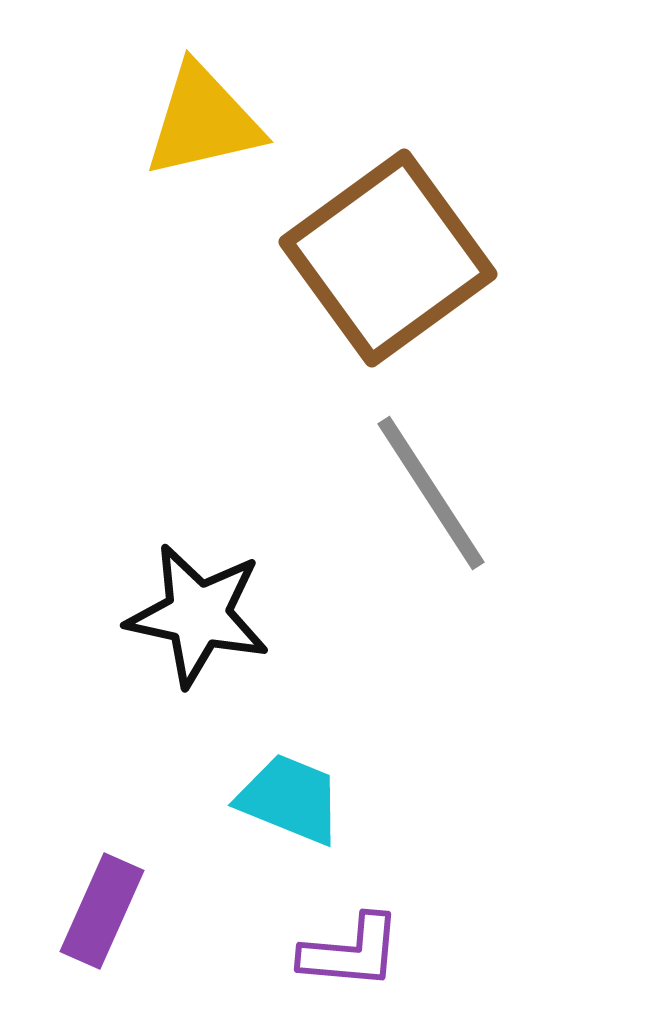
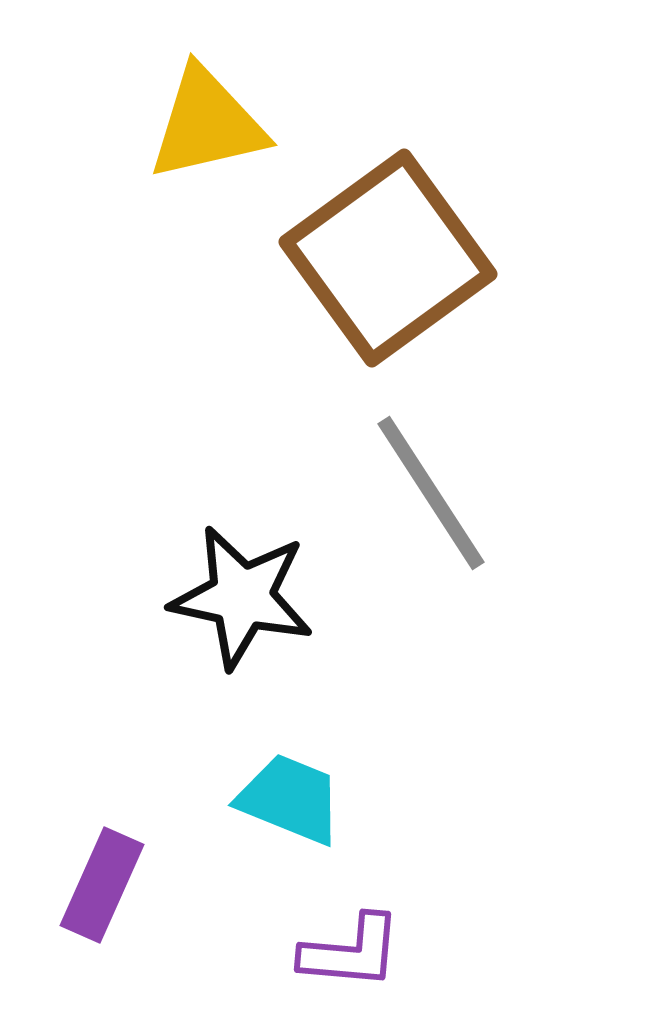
yellow triangle: moved 4 px right, 3 px down
black star: moved 44 px right, 18 px up
purple rectangle: moved 26 px up
